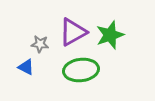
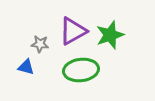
purple triangle: moved 1 px up
blue triangle: rotated 12 degrees counterclockwise
